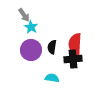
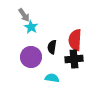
red semicircle: moved 4 px up
purple circle: moved 7 px down
black cross: moved 1 px right
